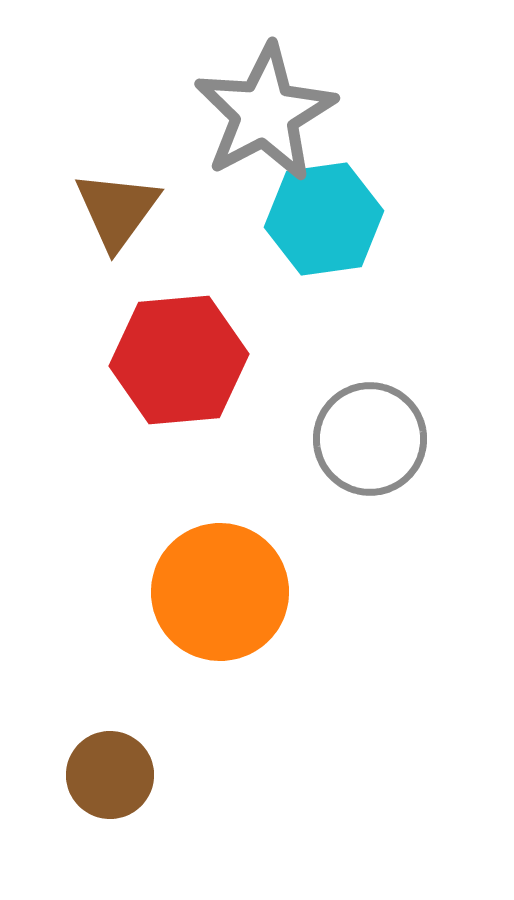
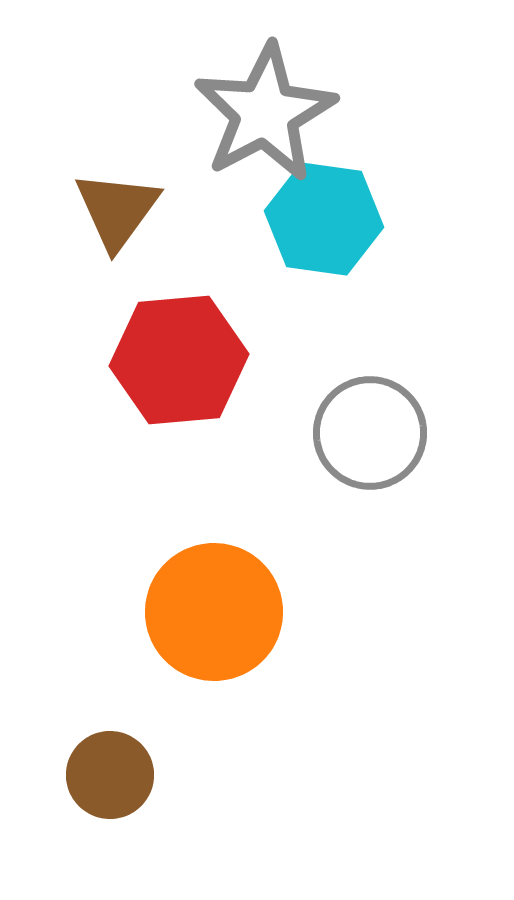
cyan hexagon: rotated 16 degrees clockwise
gray circle: moved 6 px up
orange circle: moved 6 px left, 20 px down
